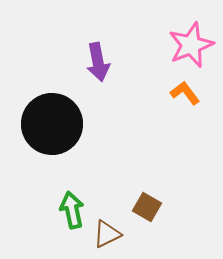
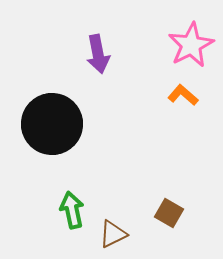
pink star: rotated 6 degrees counterclockwise
purple arrow: moved 8 px up
orange L-shape: moved 2 px left, 2 px down; rotated 12 degrees counterclockwise
brown square: moved 22 px right, 6 px down
brown triangle: moved 6 px right
